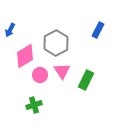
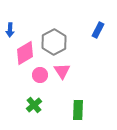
blue arrow: rotated 24 degrees counterclockwise
gray hexagon: moved 2 px left, 1 px up
pink diamond: moved 3 px up
green rectangle: moved 8 px left, 30 px down; rotated 24 degrees counterclockwise
green cross: rotated 21 degrees counterclockwise
